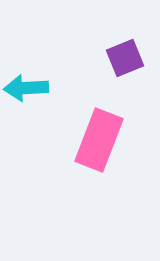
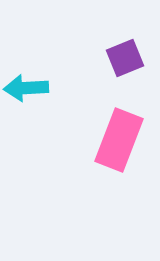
pink rectangle: moved 20 px right
